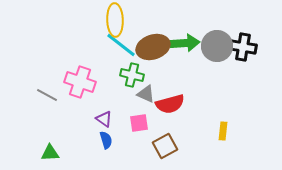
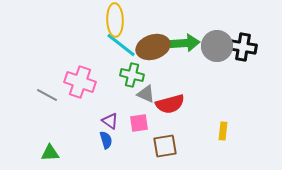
purple triangle: moved 6 px right, 2 px down
brown square: rotated 20 degrees clockwise
